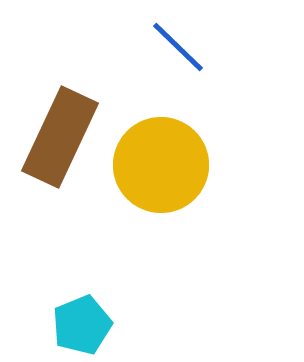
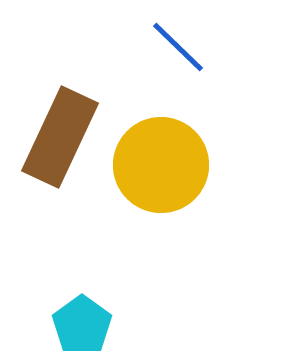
cyan pentagon: rotated 14 degrees counterclockwise
